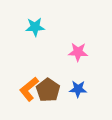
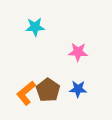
orange L-shape: moved 3 px left, 4 px down
